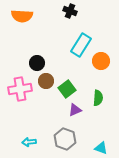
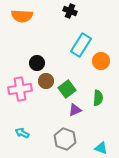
cyan arrow: moved 7 px left, 9 px up; rotated 32 degrees clockwise
